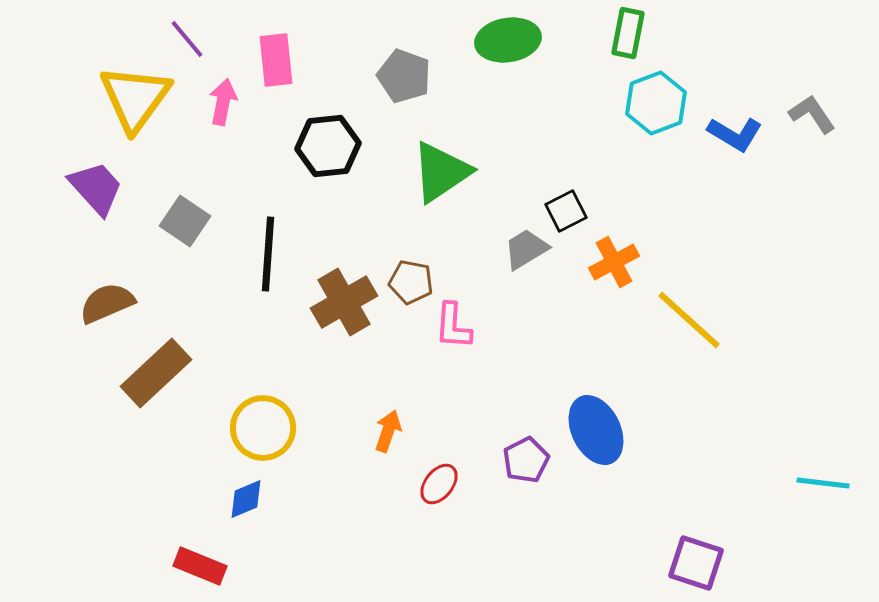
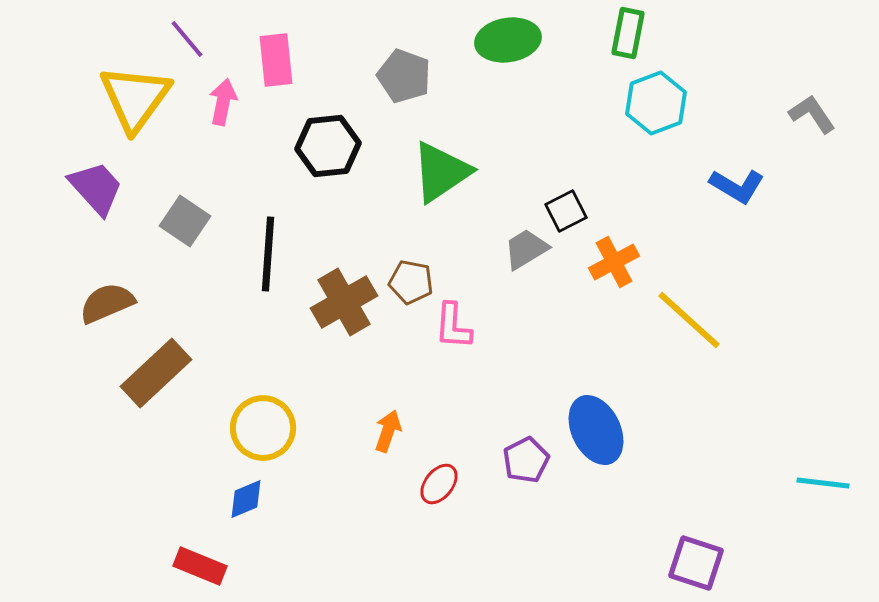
blue L-shape: moved 2 px right, 52 px down
